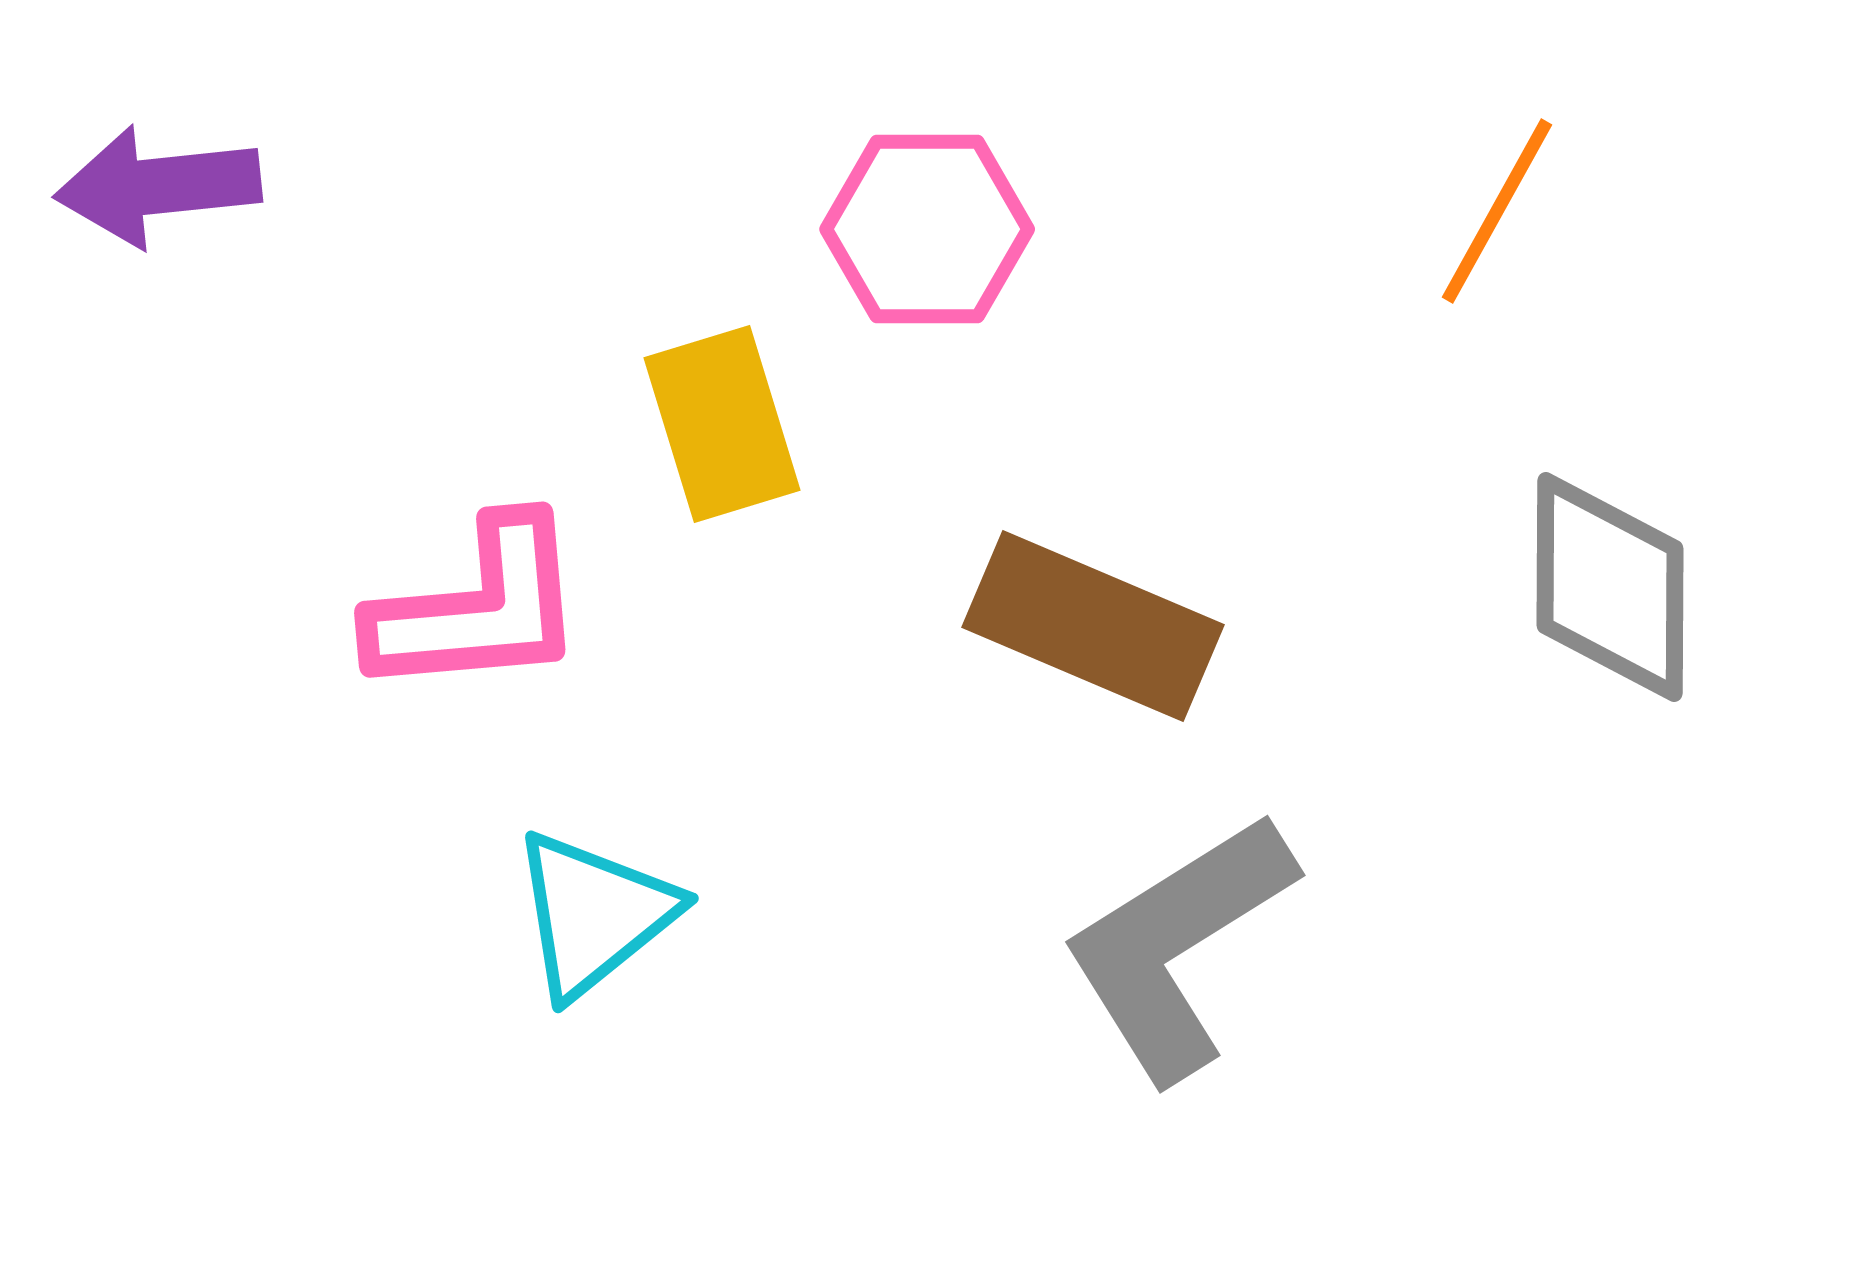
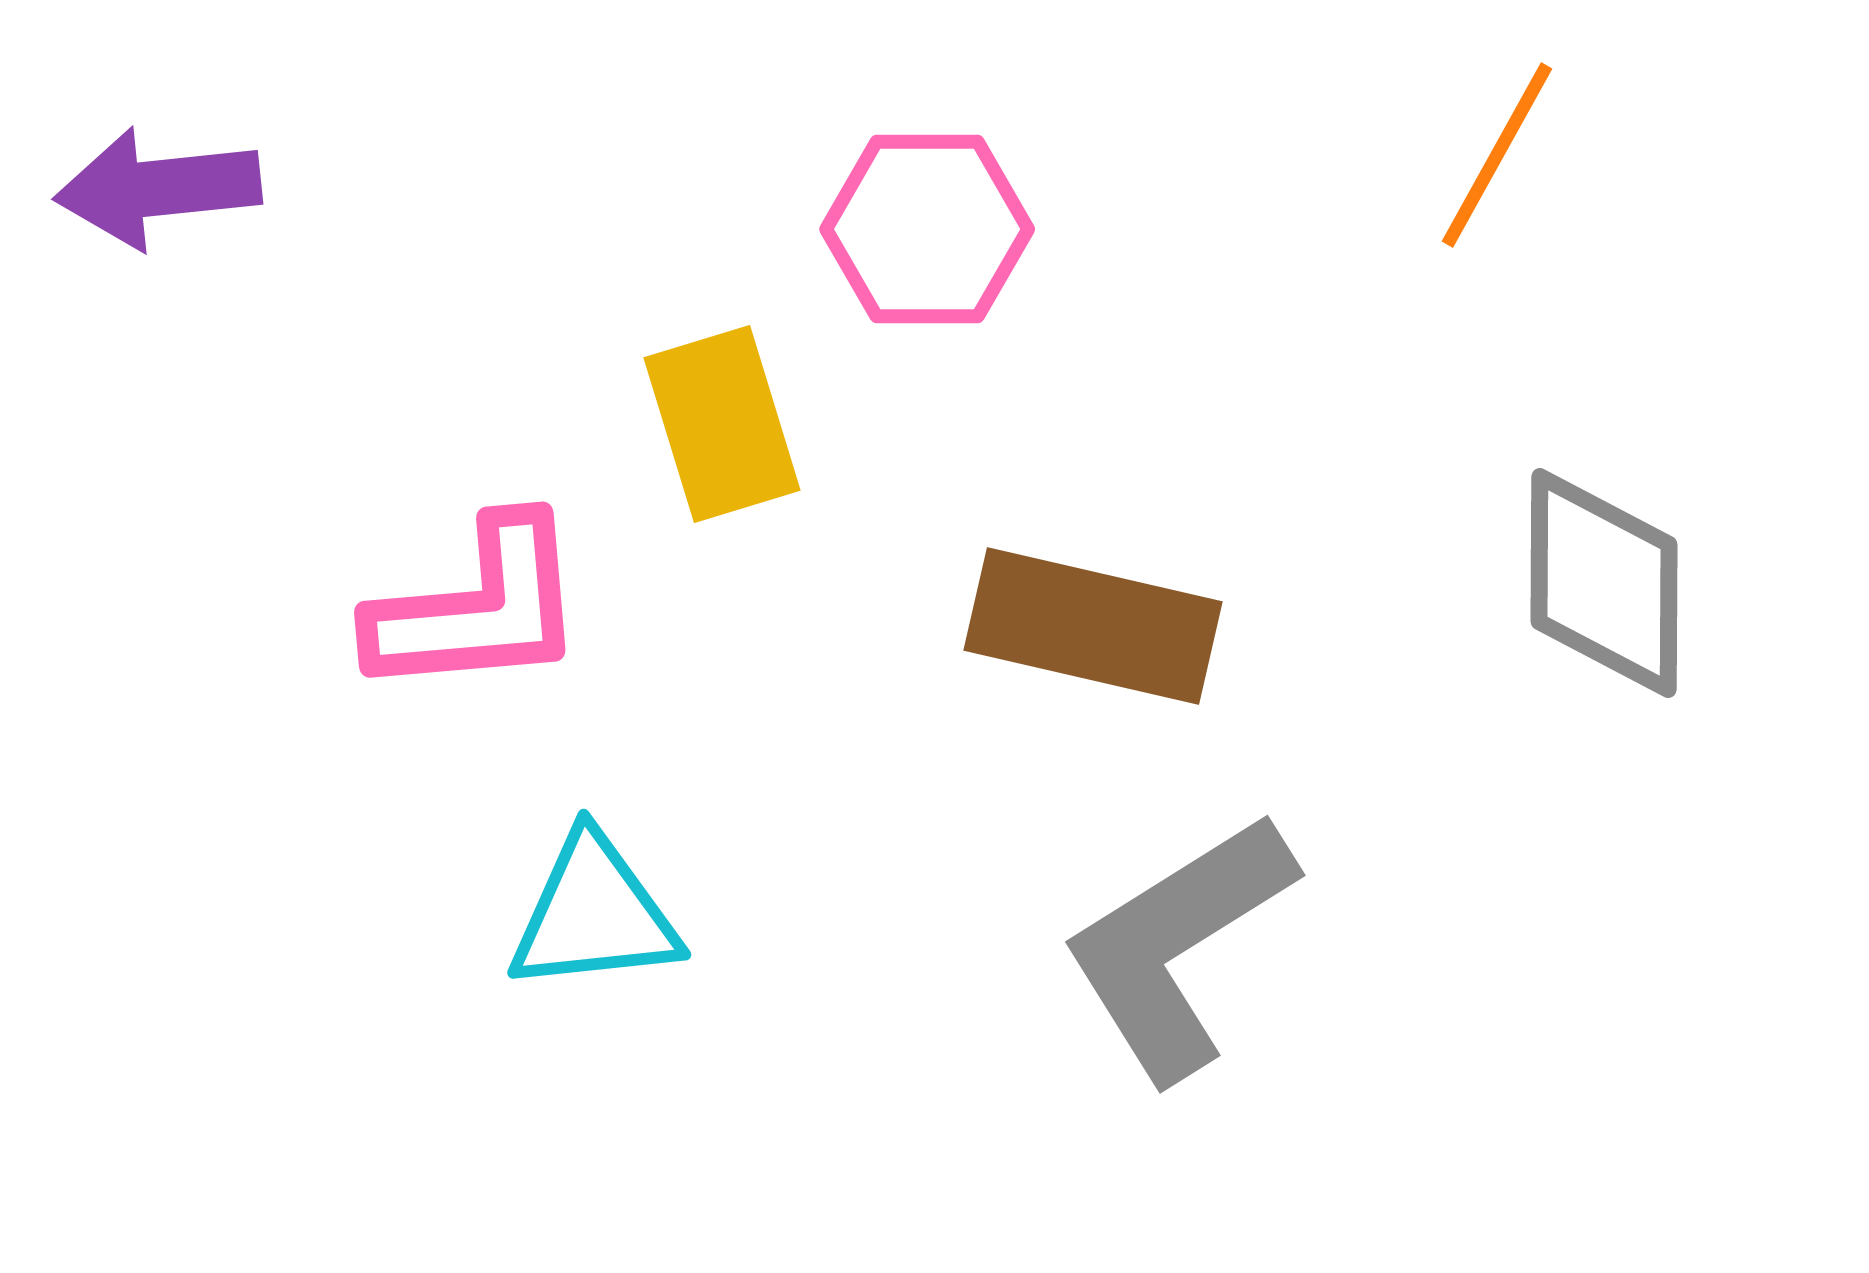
purple arrow: moved 2 px down
orange line: moved 56 px up
gray diamond: moved 6 px left, 4 px up
brown rectangle: rotated 10 degrees counterclockwise
cyan triangle: rotated 33 degrees clockwise
